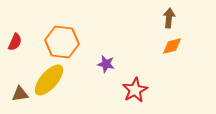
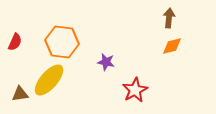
purple star: moved 2 px up
